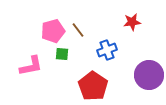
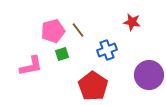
red star: rotated 18 degrees clockwise
green square: rotated 24 degrees counterclockwise
